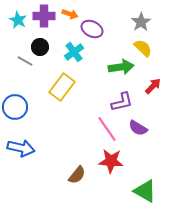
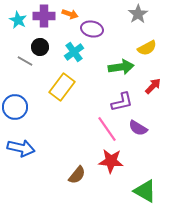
gray star: moved 3 px left, 8 px up
purple ellipse: rotated 15 degrees counterclockwise
yellow semicircle: moved 4 px right; rotated 108 degrees clockwise
